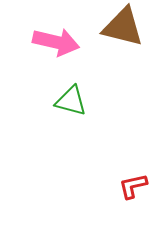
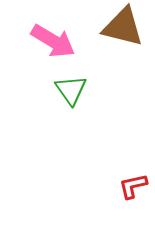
pink arrow: moved 3 px left, 1 px up; rotated 18 degrees clockwise
green triangle: moved 11 px up; rotated 40 degrees clockwise
